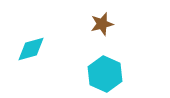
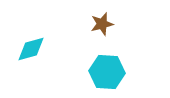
cyan hexagon: moved 2 px right, 2 px up; rotated 20 degrees counterclockwise
